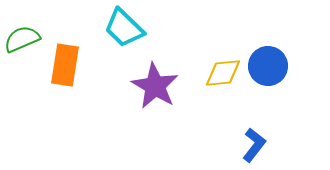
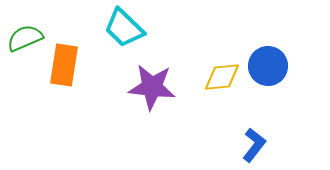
green semicircle: moved 3 px right, 1 px up
orange rectangle: moved 1 px left
yellow diamond: moved 1 px left, 4 px down
purple star: moved 3 px left, 1 px down; rotated 24 degrees counterclockwise
